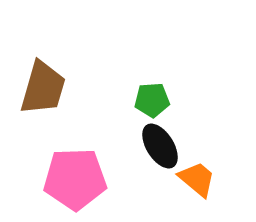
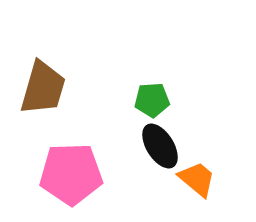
pink pentagon: moved 4 px left, 5 px up
